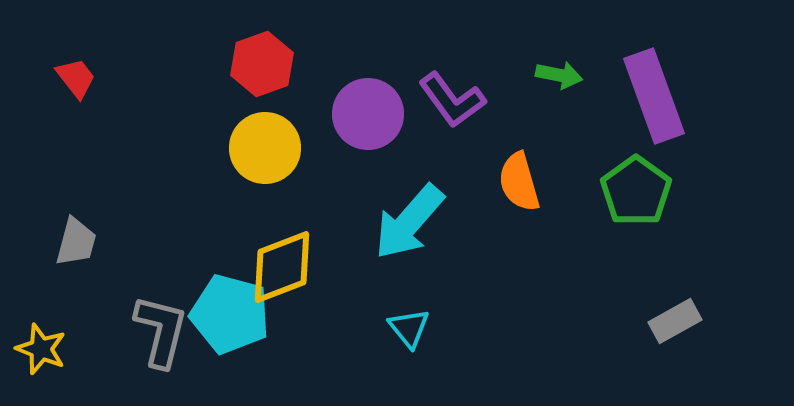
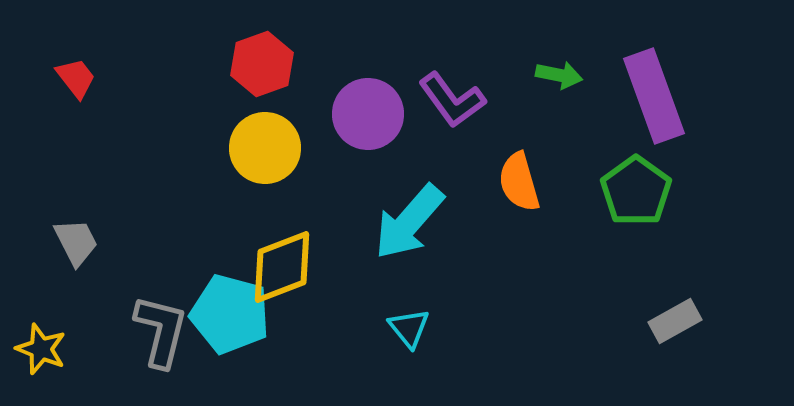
gray trapezoid: rotated 42 degrees counterclockwise
